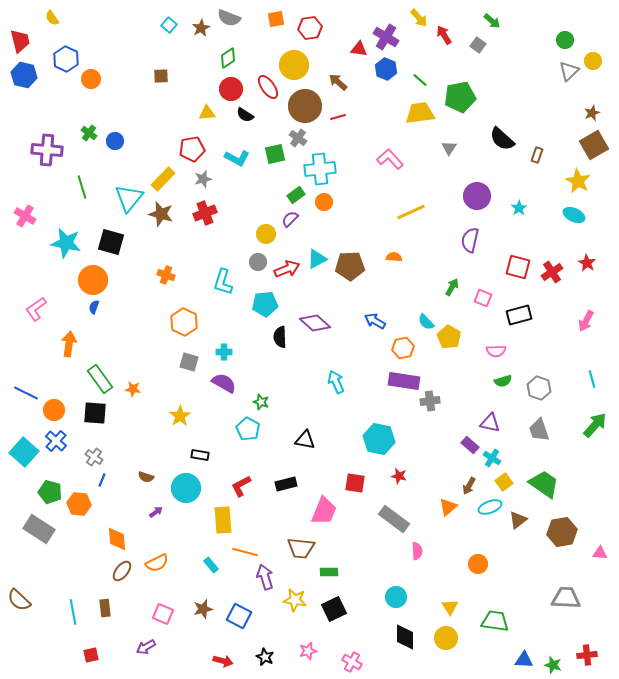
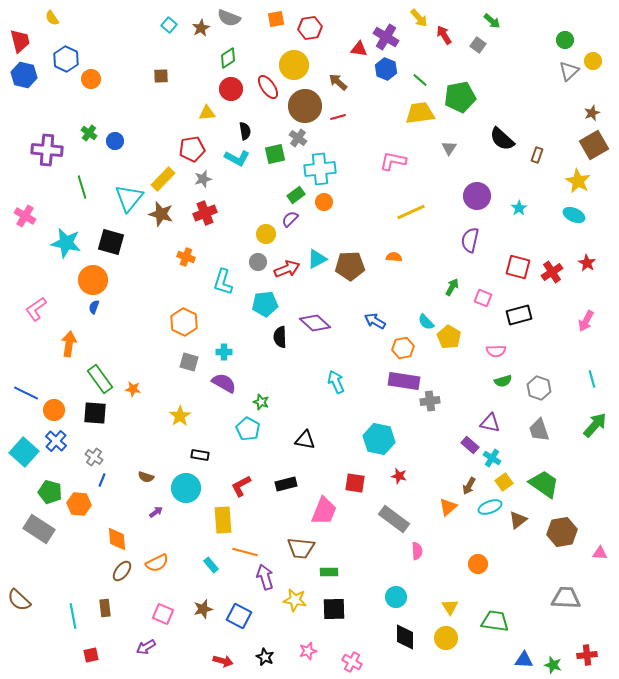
black semicircle at (245, 115): moved 16 px down; rotated 132 degrees counterclockwise
pink L-shape at (390, 159): moved 3 px right, 2 px down; rotated 36 degrees counterclockwise
orange cross at (166, 275): moved 20 px right, 18 px up
black square at (334, 609): rotated 25 degrees clockwise
cyan line at (73, 612): moved 4 px down
